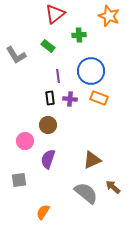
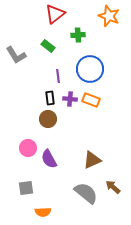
green cross: moved 1 px left
blue circle: moved 1 px left, 2 px up
orange rectangle: moved 8 px left, 2 px down
brown circle: moved 6 px up
pink circle: moved 3 px right, 7 px down
purple semicircle: moved 1 px right; rotated 48 degrees counterclockwise
gray square: moved 7 px right, 8 px down
orange semicircle: rotated 126 degrees counterclockwise
